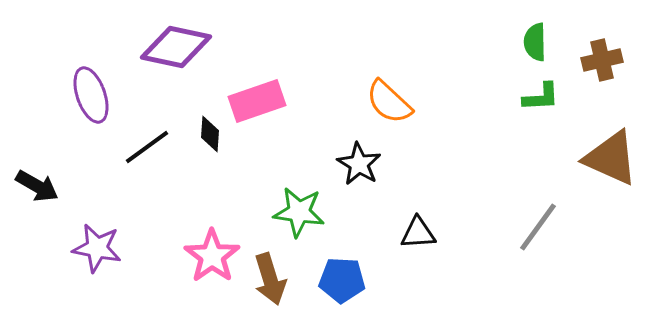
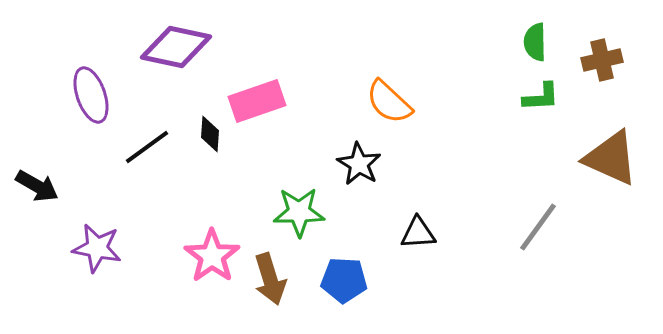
green star: rotated 9 degrees counterclockwise
blue pentagon: moved 2 px right
